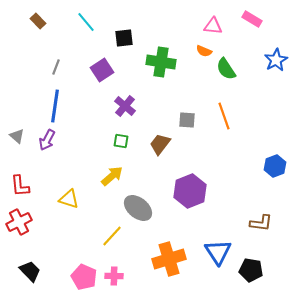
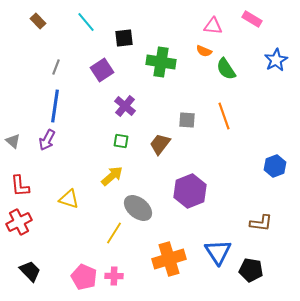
gray triangle: moved 4 px left, 5 px down
yellow line: moved 2 px right, 3 px up; rotated 10 degrees counterclockwise
